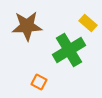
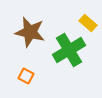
brown star: moved 3 px right, 6 px down; rotated 16 degrees clockwise
orange square: moved 13 px left, 6 px up
